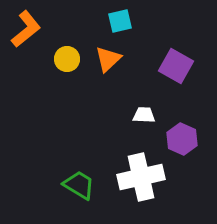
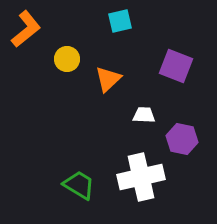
orange triangle: moved 20 px down
purple square: rotated 8 degrees counterclockwise
purple hexagon: rotated 12 degrees counterclockwise
